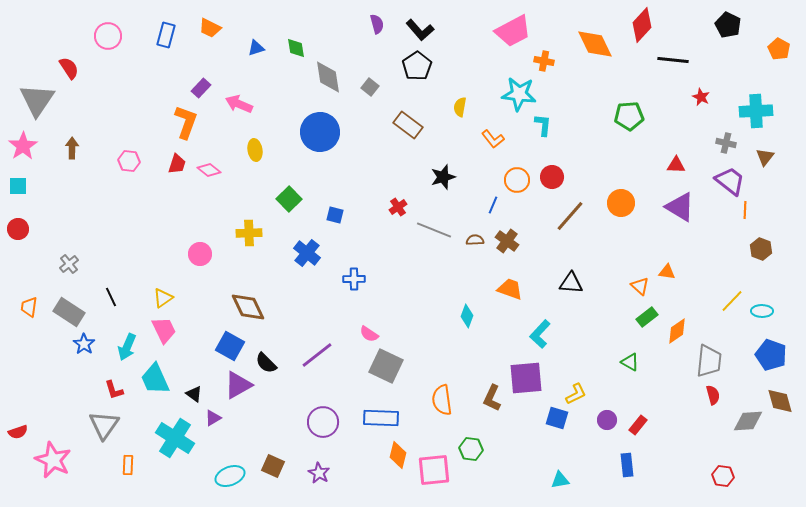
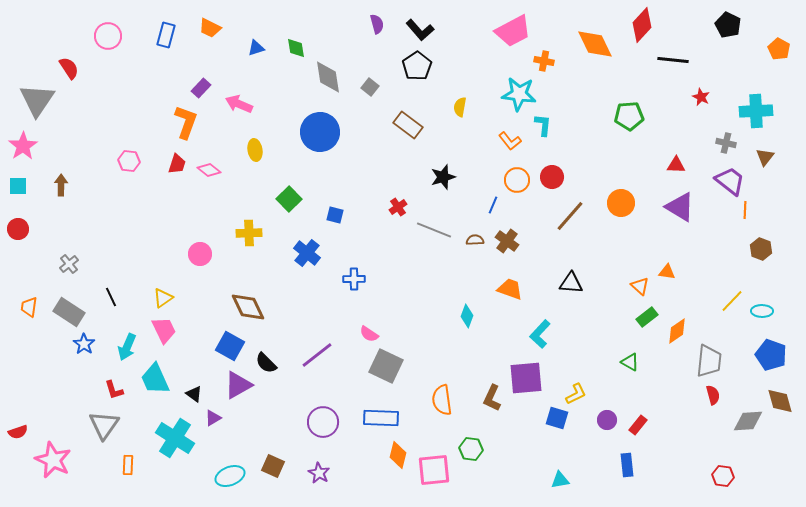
orange L-shape at (493, 139): moved 17 px right, 2 px down
brown arrow at (72, 148): moved 11 px left, 37 px down
